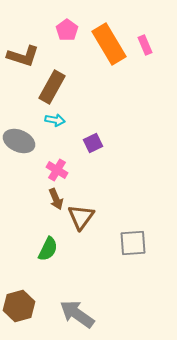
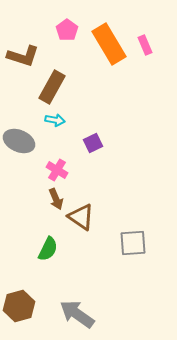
brown triangle: rotated 32 degrees counterclockwise
